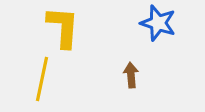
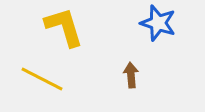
yellow L-shape: moved 1 px right; rotated 21 degrees counterclockwise
yellow line: rotated 75 degrees counterclockwise
